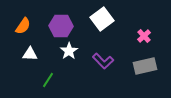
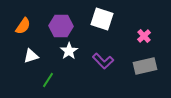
white square: rotated 35 degrees counterclockwise
white triangle: moved 1 px right, 2 px down; rotated 21 degrees counterclockwise
